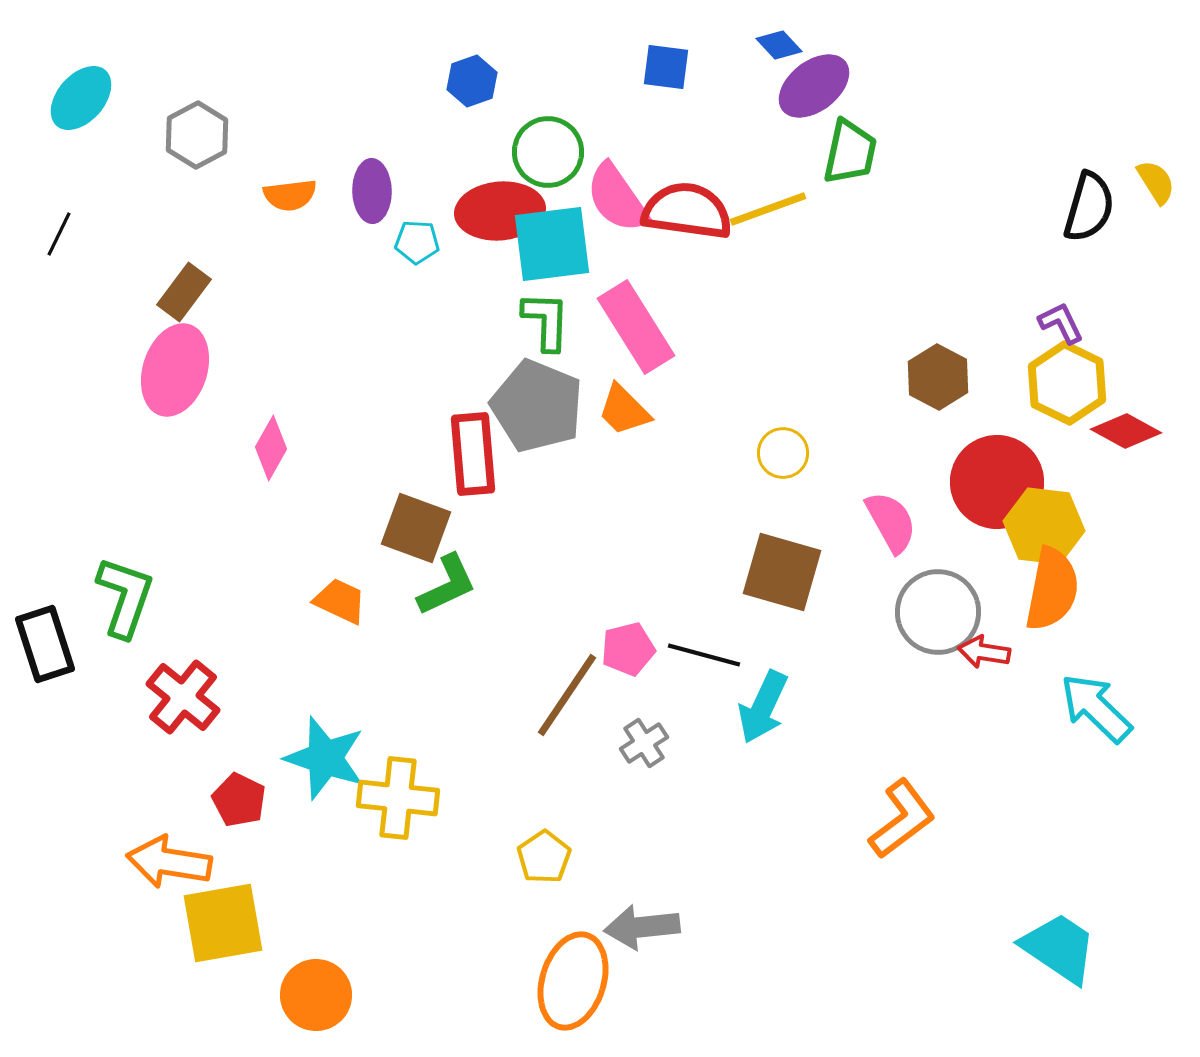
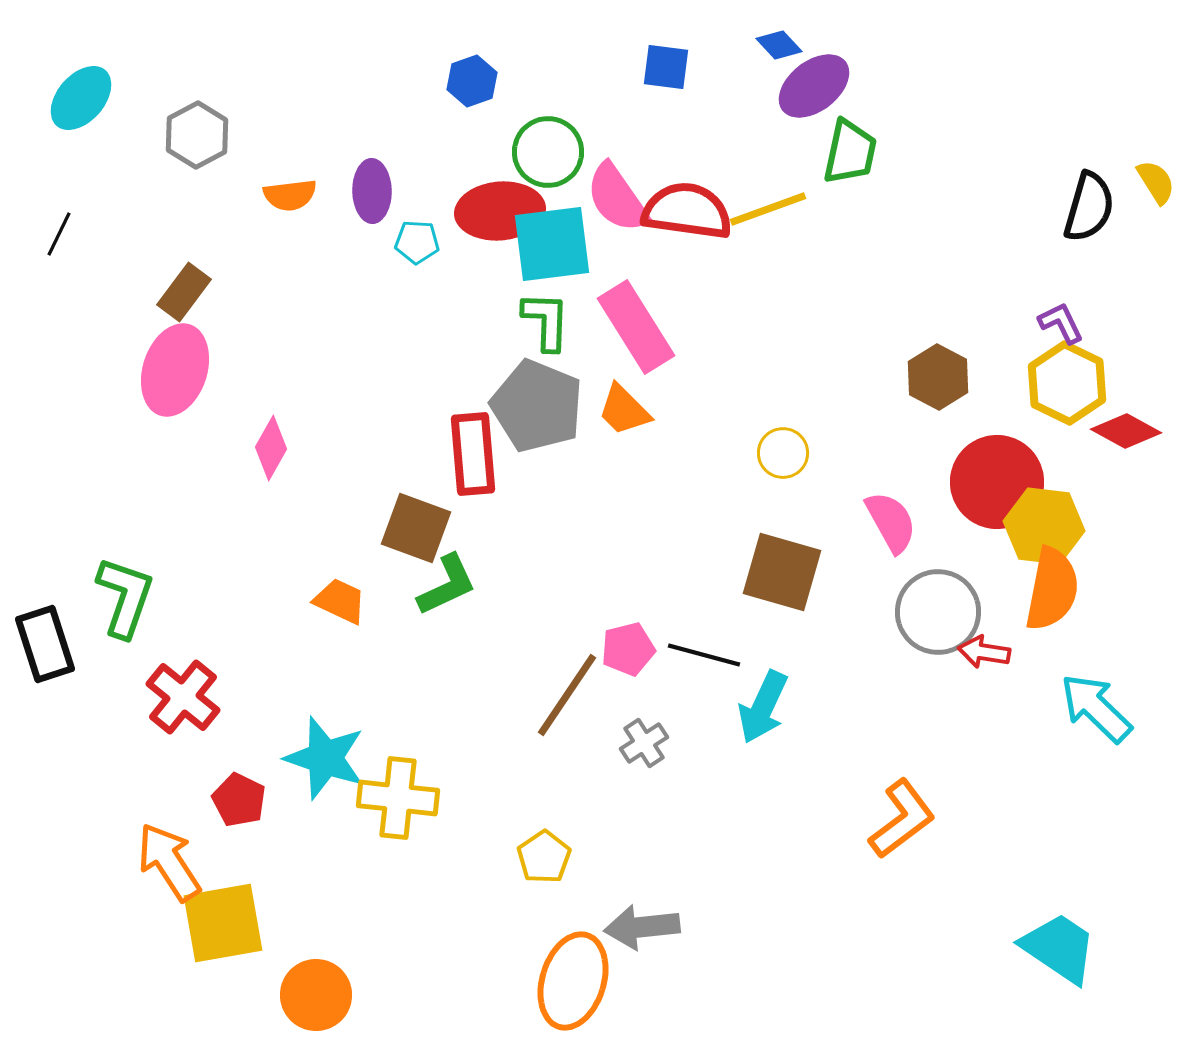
orange arrow at (169, 862): rotated 48 degrees clockwise
